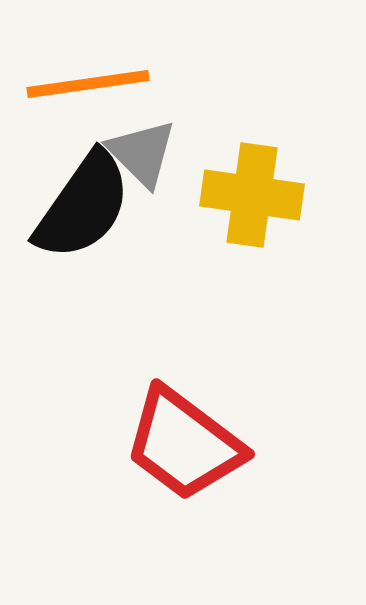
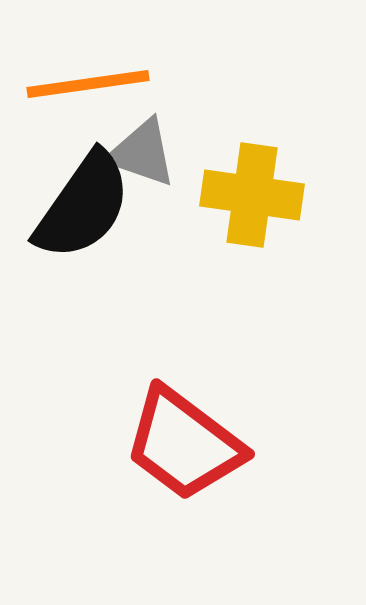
gray triangle: rotated 26 degrees counterclockwise
